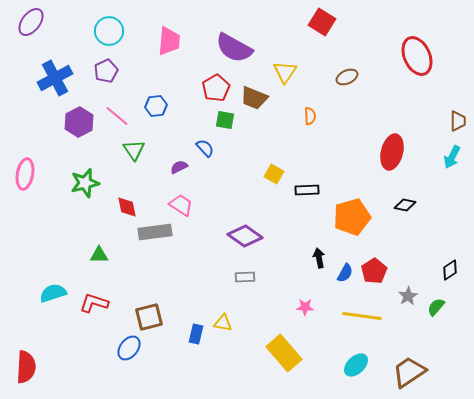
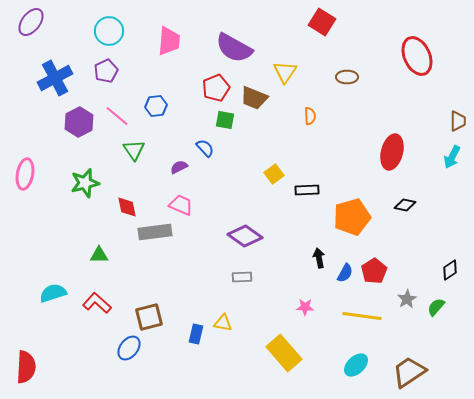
brown ellipse at (347, 77): rotated 25 degrees clockwise
red pentagon at (216, 88): rotated 8 degrees clockwise
yellow square at (274, 174): rotated 24 degrees clockwise
pink trapezoid at (181, 205): rotated 10 degrees counterclockwise
gray rectangle at (245, 277): moved 3 px left
gray star at (408, 296): moved 1 px left, 3 px down
red L-shape at (94, 303): moved 3 px right; rotated 24 degrees clockwise
